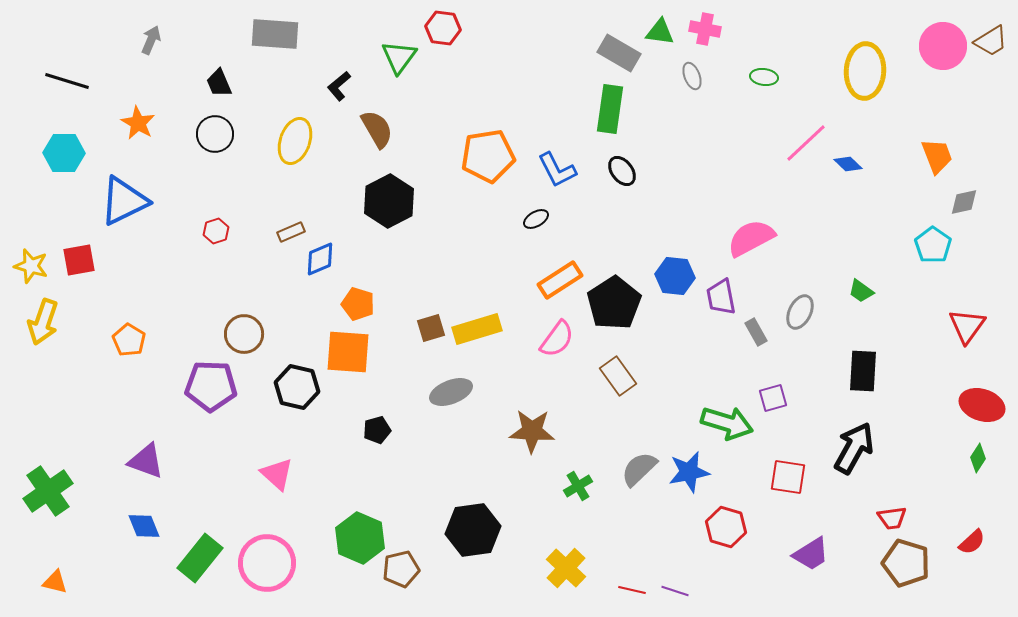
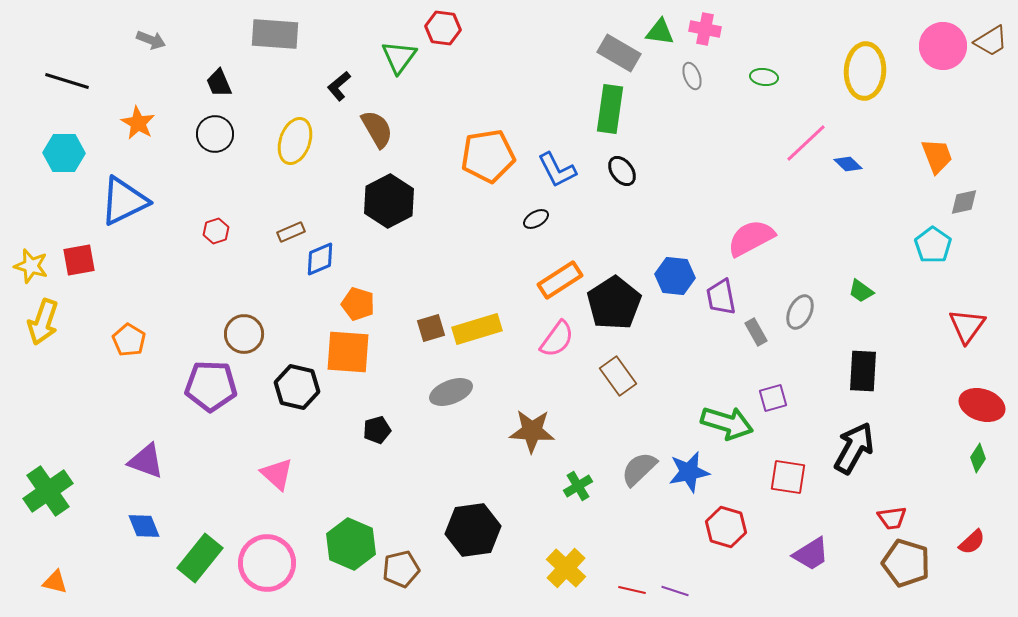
gray arrow at (151, 40): rotated 88 degrees clockwise
green hexagon at (360, 538): moved 9 px left, 6 px down
